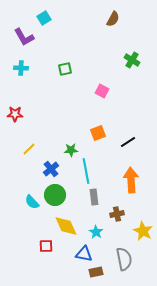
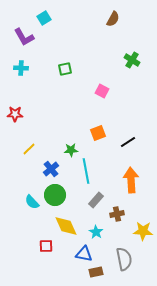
gray rectangle: moved 2 px right, 3 px down; rotated 49 degrees clockwise
yellow star: rotated 24 degrees counterclockwise
